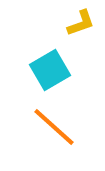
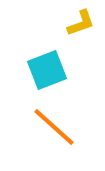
cyan square: moved 3 px left; rotated 9 degrees clockwise
